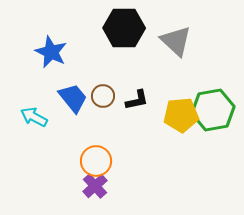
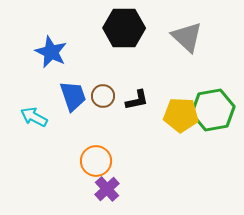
gray triangle: moved 11 px right, 4 px up
blue trapezoid: moved 2 px up; rotated 20 degrees clockwise
yellow pentagon: rotated 8 degrees clockwise
purple cross: moved 12 px right, 3 px down
